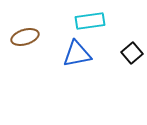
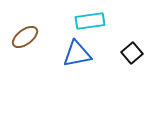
brown ellipse: rotated 20 degrees counterclockwise
